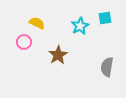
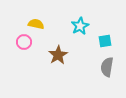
cyan square: moved 23 px down
yellow semicircle: moved 1 px left, 1 px down; rotated 14 degrees counterclockwise
